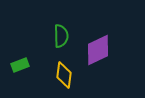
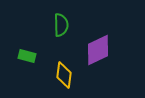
green semicircle: moved 11 px up
green rectangle: moved 7 px right, 9 px up; rotated 36 degrees clockwise
